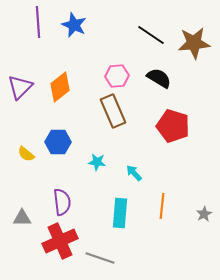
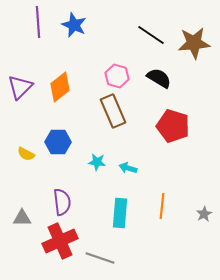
pink hexagon: rotated 20 degrees clockwise
yellow semicircle: rotated 12 degrees counterclockwise
cyan arrow: moved 6 px left, 5 px up; rotated 30 degrees counterclockwise
